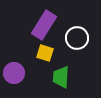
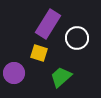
purple rectangle: moved 4 px right, 1 px up
yellow square: moved 6 px left
green trapezoid: rotated 45 degrees clockwise
